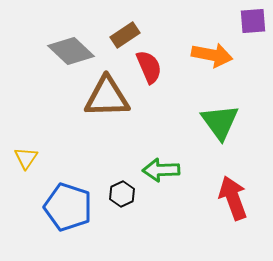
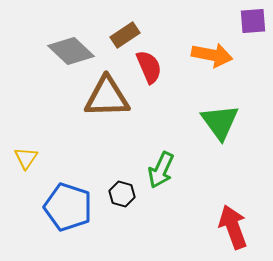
green arrow: rotated 63 degrees counterclockwise
black hexagon: rotated 20 degrees counterclockwise
red arrow: moved 29 px down
